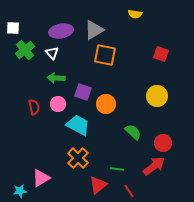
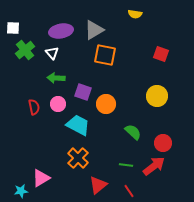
green line: moved 9 px right, 4 px up
cyan star: moved 1 px right
